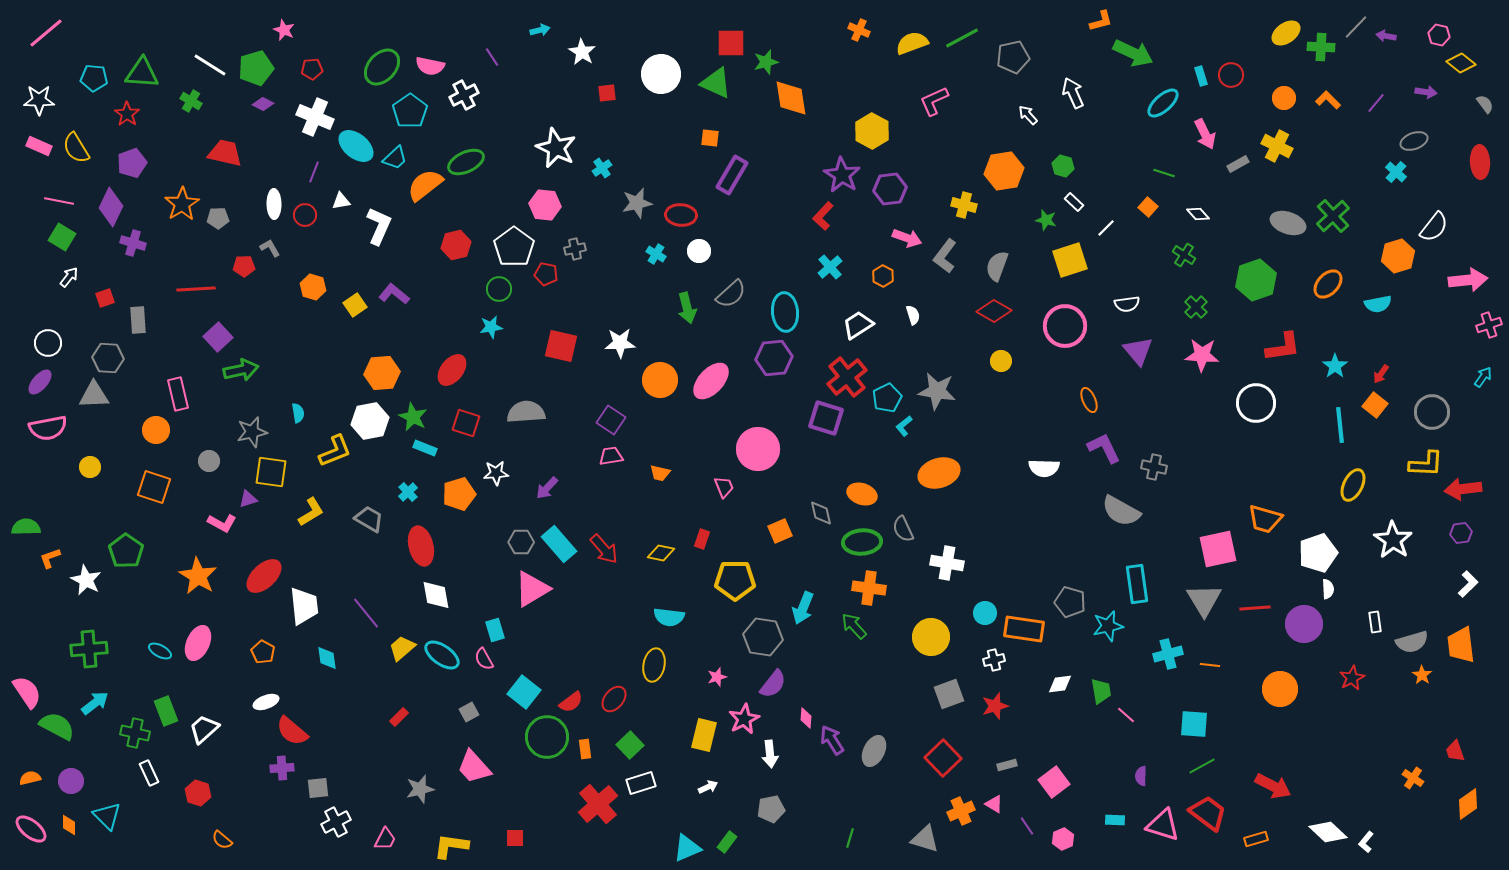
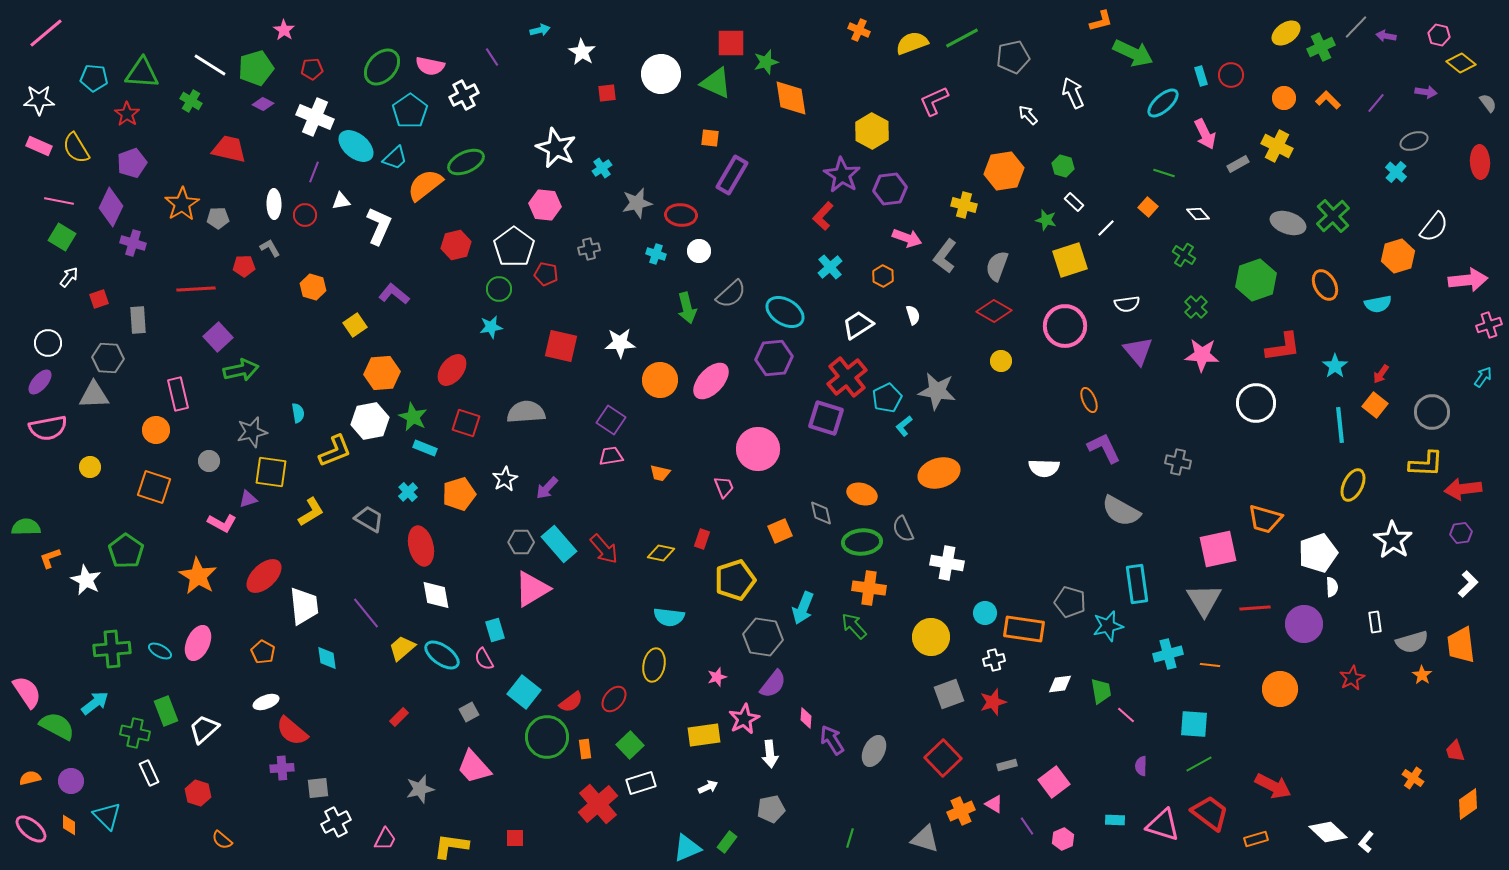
pink star at (284, 30): rotated 10 degrees clockwise
green cross at (1321, 47): rotated 28 degrees counterclockwise
gray semicircle at (1485, 104): moved 3 px right, 1 px up
red trapezoid at (225, 153): moved 4 px right, 4 px up
gray cross at (575, 249): moved 14 px right
cyan cross at (656, 254): rotated 12 degrees counterclockwise
orange ellipse at (1328, 284): moved 3 px left, 1 px down; rotated 72 degrees counterclockwise
red square at (105, 298): moved 6 px left, 1 px down
yellow square at (355, 305): moved 20 px down
cyan ellipse at (785, 312): rotated 54 degrees counterclockwise
gray cross at (1154, 467): moved 24 px right, 5 px up
white star at (496, 473): moved 9 px right, 6 px down; rotated 25 degrees counterclockwise
yellow pentagon at (735, 580): rotated 18 degrees counterclockwise
white semicircle at (1328, 589): moved 4 px right, 2 px up
green cross at (89, 649): moved 23 px right
red star at (995, 706): moved 2 px left, 4 px up
yellow rectangle at (704, 735): rotated 68 degrees clockwise
green line at (1202, 766): moved 3 px left, 2 px up
purple semicircle at (1141, 776): moved 10 px up
red trapezoid at (1208, 813): moved 2 px right
